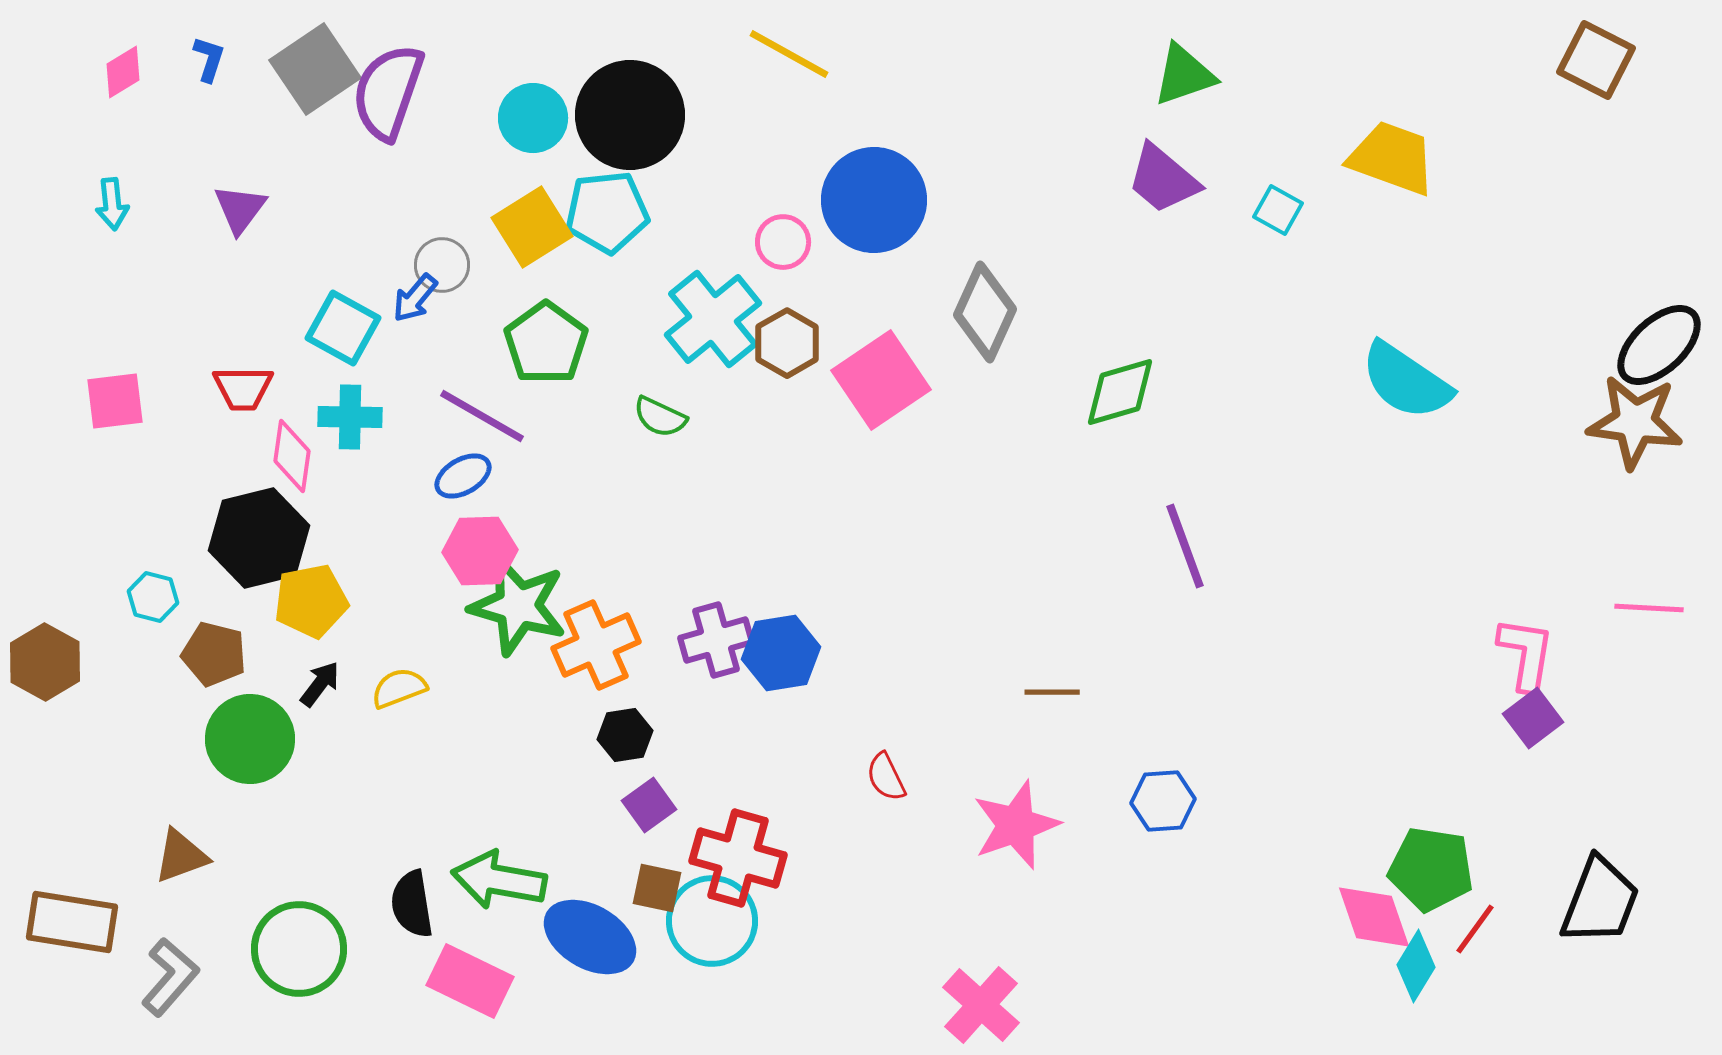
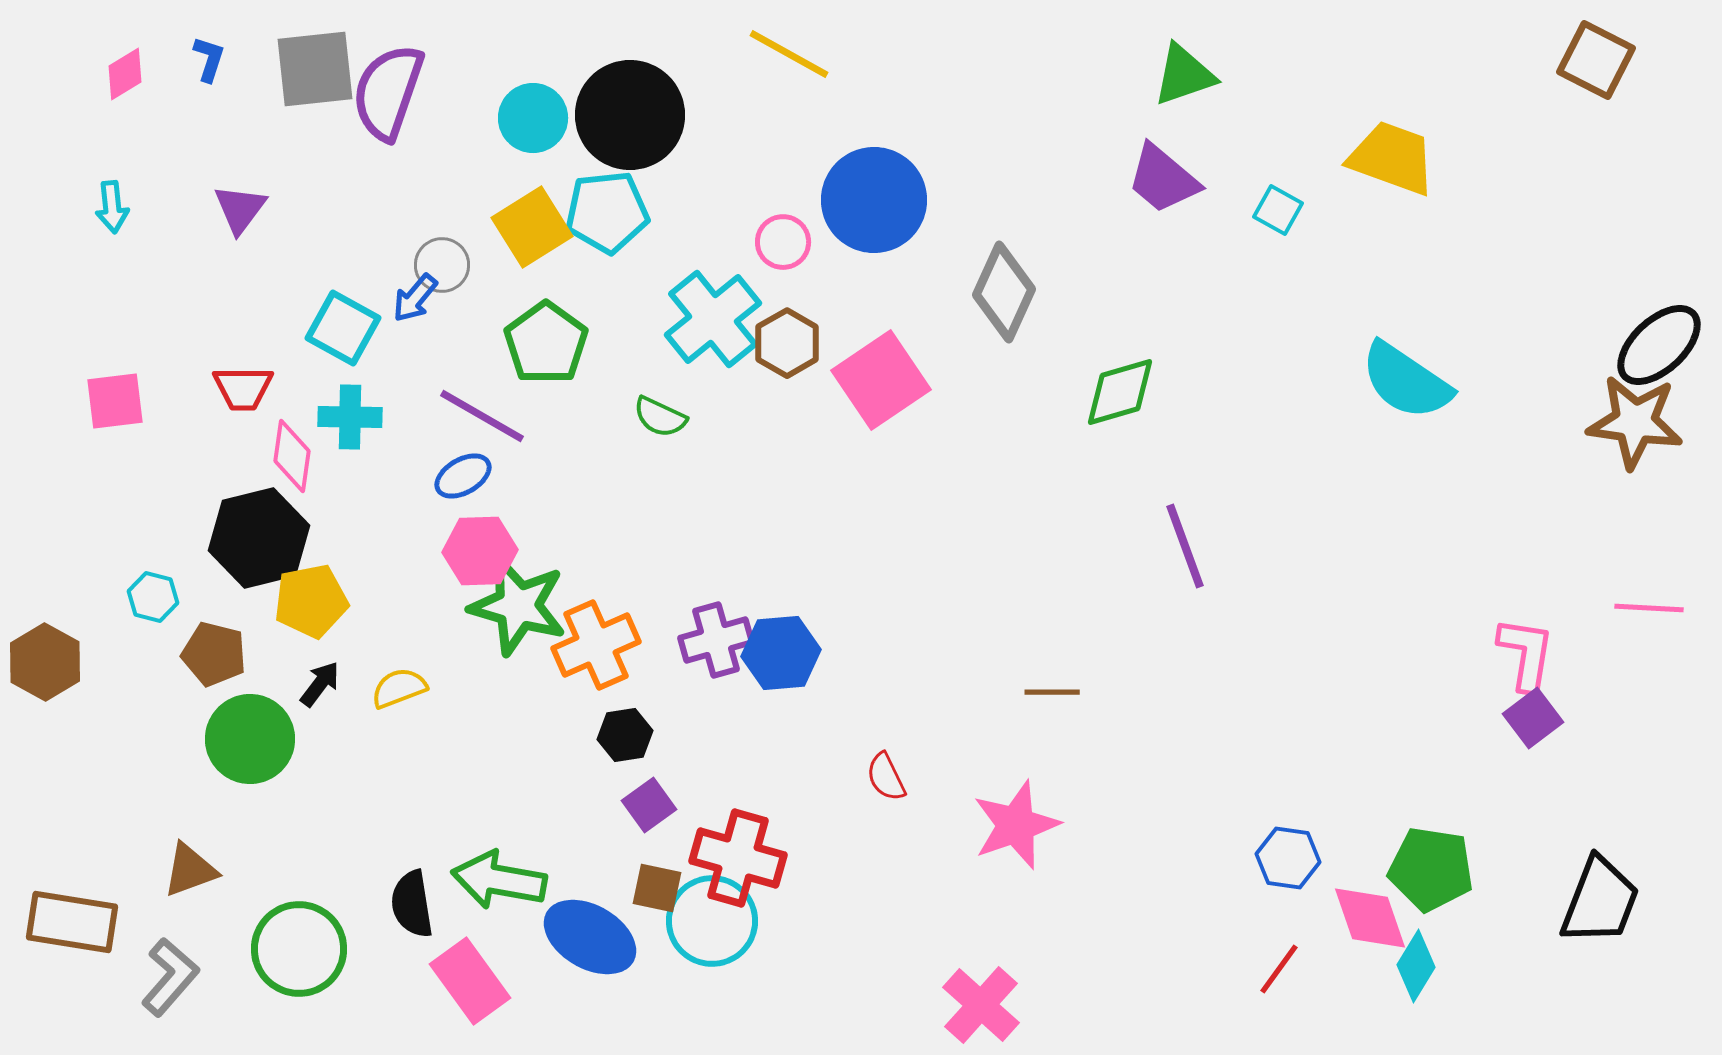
gray square at (315, 69): rotated 28 degrees clockwise
pink diamond at (123, 72): moved 2 px right, 2 px down
cyan arrow at (112, 204): moved 3 px down
gray diamond at (985, 312): moved 19 px right, 20 px up
blue hexagon at (781, 653): rotated 4 degrees clockwise
blue hexagon at (1163, 801): moved 125 px right, 57 px down; rotated 12 degrees clockwise
brown triangle at (181, 856): moved 9 px right, 14 px down
pink diamond at (1374, 917): moved 4 px left, 1 px down
red line at (1475, 929): moved 196 px left, 40 px down
pink rectangle at (470, 981): rotated 28 degrees clockwise
